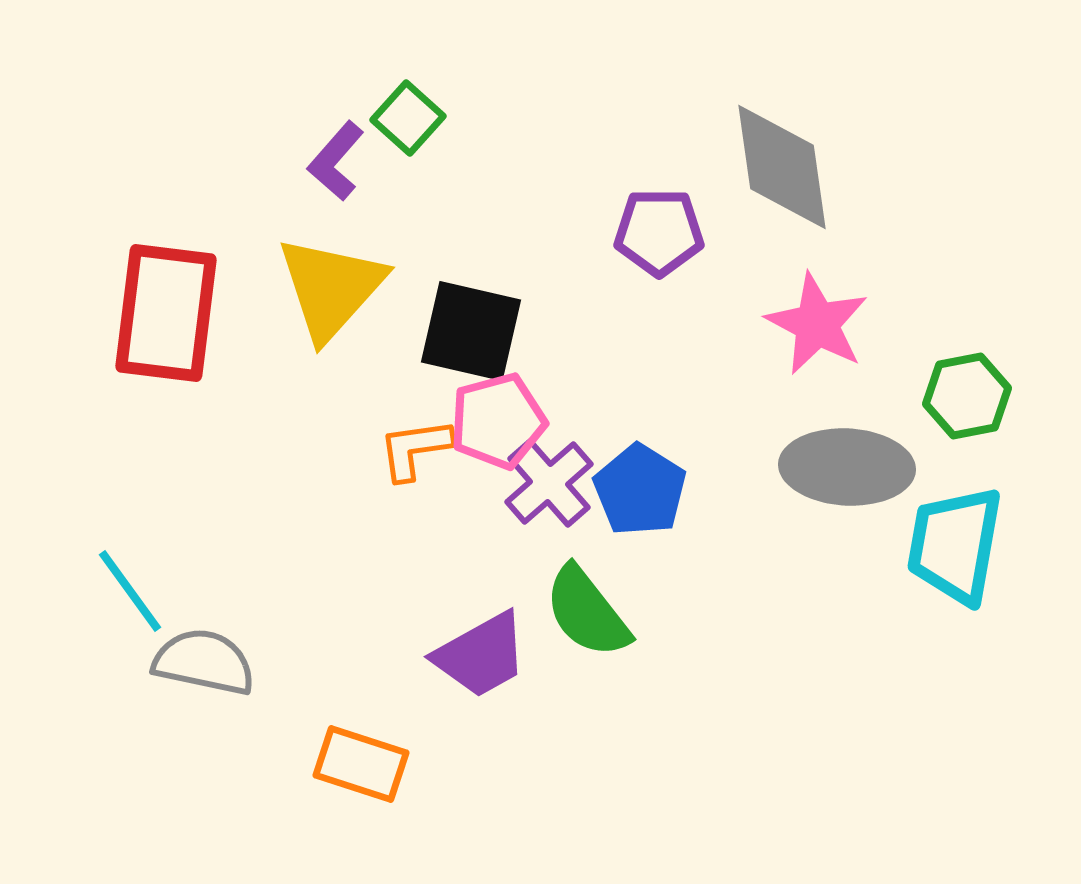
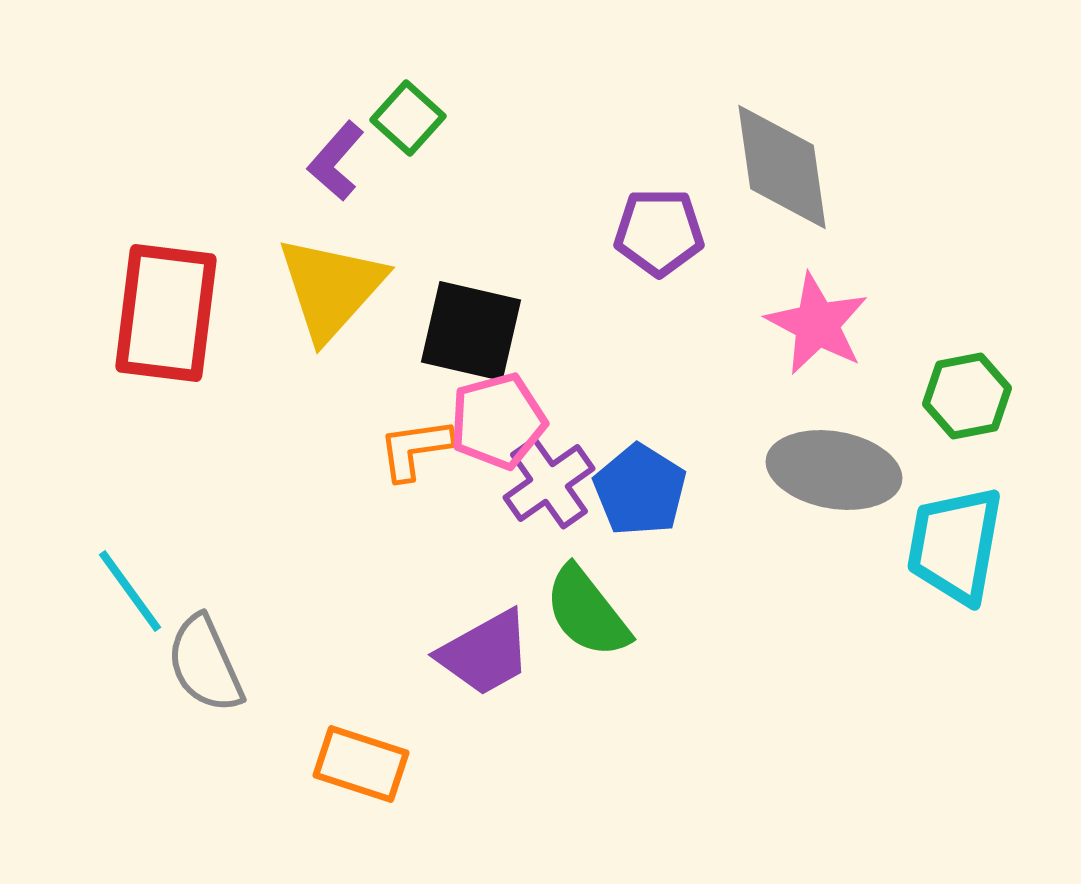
gray ellipse: moved 13 px left, 3 px down; rotated 7 degrees clockwise
purple cross: rotated 6 degrees clockwise
purple trapezoid: moved 4 px right, 2 px up
gray semicircle: moved 1 px right, 2 px down; rotated 126 degrees counterclockwise
